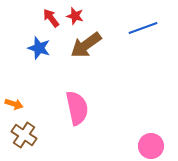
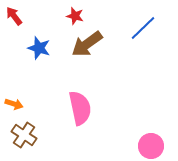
red arrow: moved 37 px left, 2 px up
blue line: rotated 24 degrees counterclockwise
brown arrow: moved 1 px right, 1 px up
pink semicircle: moved 3 px right
